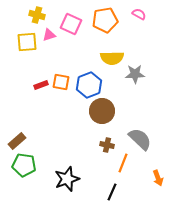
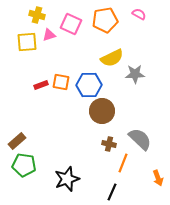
yellow semicircle: rotated 25 degrees counterclockwise
blue hexagon: rotated 20 degrees clockwise
brown cross: moved 2 px right, 1 px up
